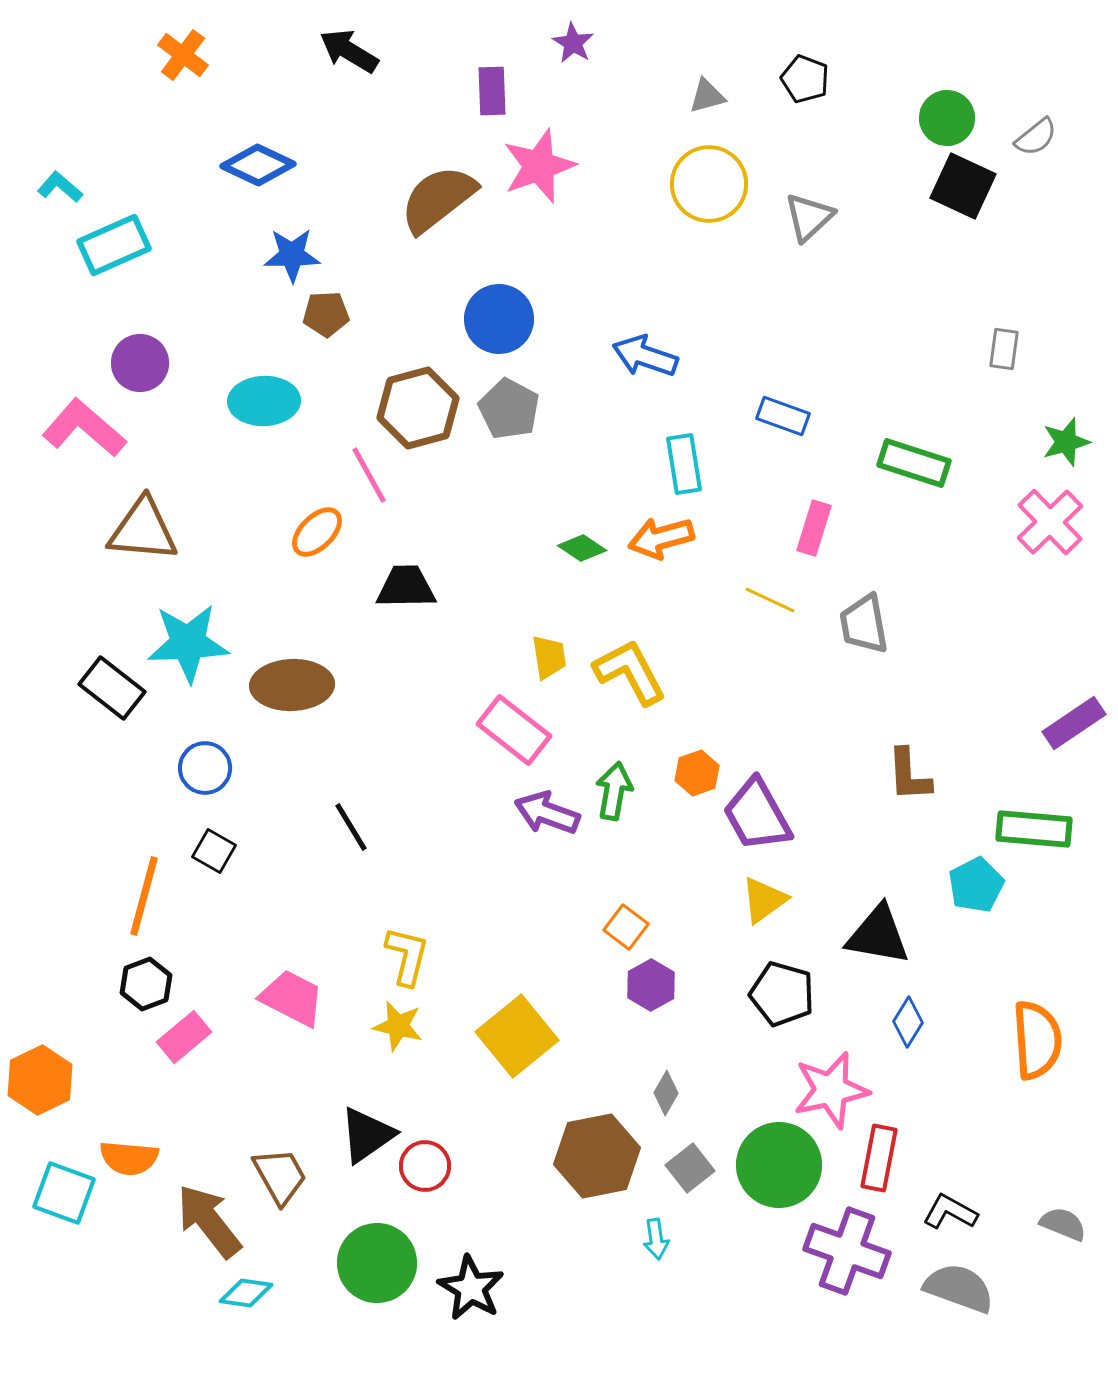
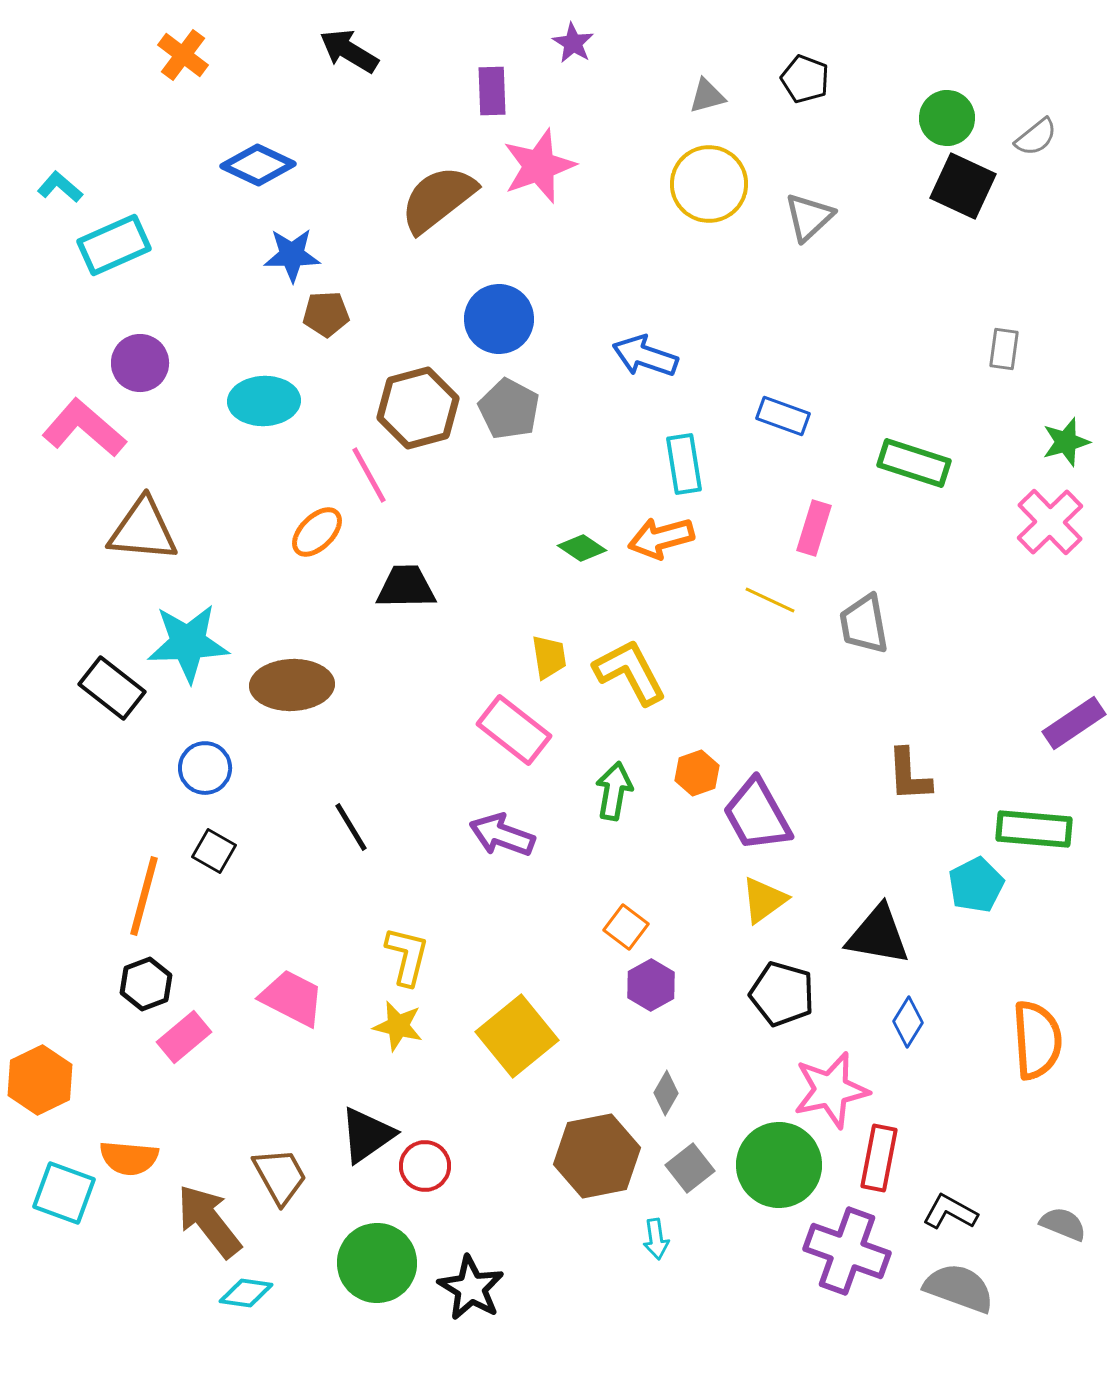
purple arrow at (547, 813): moved 45 px left, 22 px down
